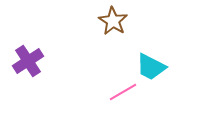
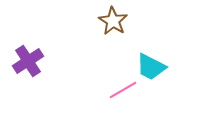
pink line: moved 2 px up
